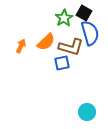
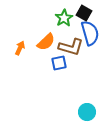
orange arrow: moved 1 px left, 2 px down
blue square: moved 3 px left
